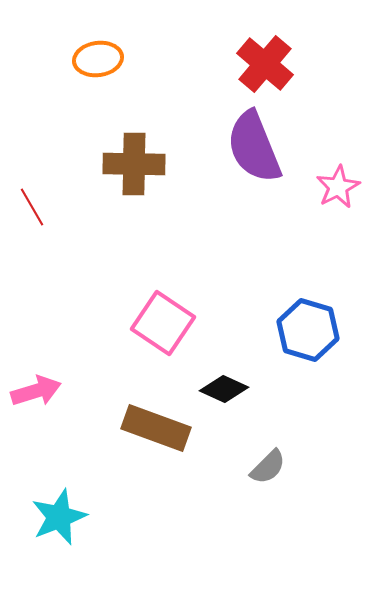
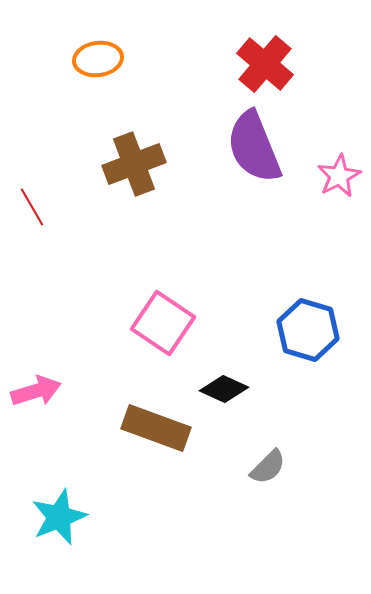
brown cross: rotated 22 degrees counterclockwise
pink star: moved 1 px right, 11 px up
